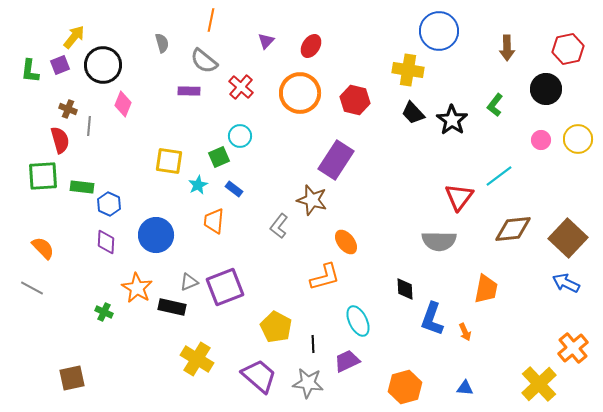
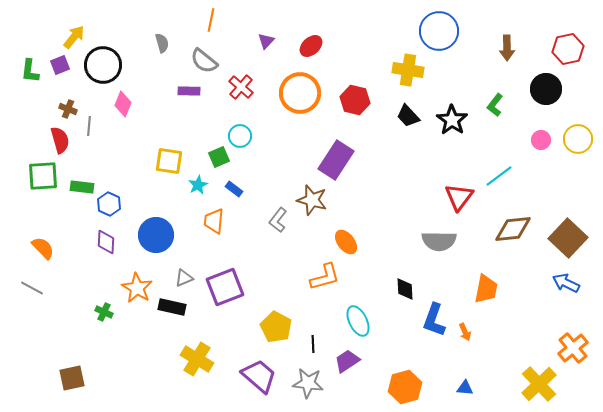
red ellipse at (311, 46): rotated 15 degrees clockwise
black trapezoid at (413, 113): moved 5 px left, 3 px down
gray L-shape at (279, 226): moved 1 px left, 6 px up
gray triangle at (189, 282): moved 5 px left, 4 px up
blue L-shape at (432, 319): moved 2 px right, 1 px down
purple trapezoid at (347, 361): rotated 8 degrees counterclockwise
